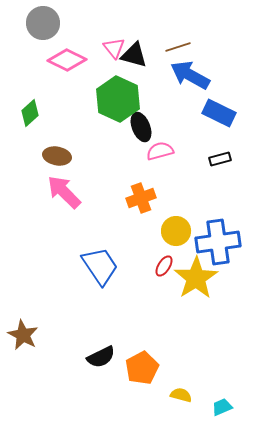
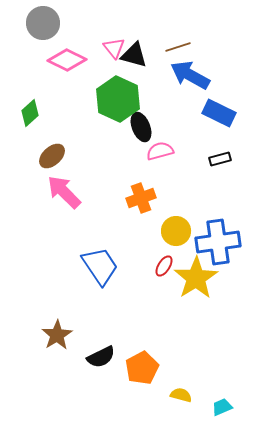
brown ellipse: moved 5 px left; rotated 52 degrees counterclockwise
brown star: moved 34 px right; rotated 12 degrees clockwise
